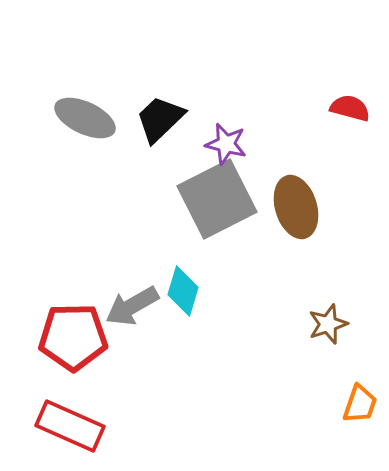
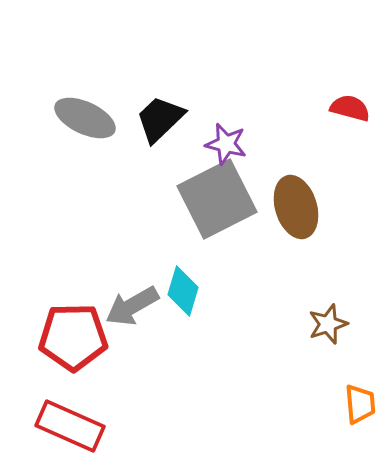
orange trapezoid: rotated 24 degrees counterclockwise
